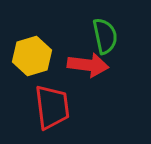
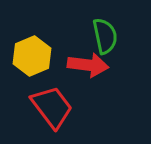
yellow hexagon: rotated 6 degrees counterclockwise
red trapezoid: rotated 30 degrees counterclockwise
